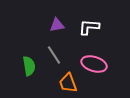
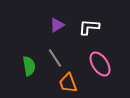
purple triangle: rotated 21 degrees counterclockwise
gray line: moved 1 px right, 3 px down
pink ellipse: moved 6 px right; rotated 40 degrees clockwise
